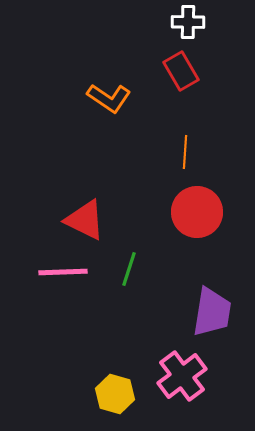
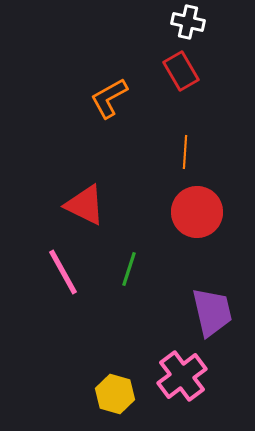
white cross: rotated 12 degrees clockwise
orange L-shape: rotated 117 degrees clockwise
red triangle: moved 15 px up
pink line: rotated 63 degrees clockwise
purple trapezoid: rotated 22 degrees counterclockwise
